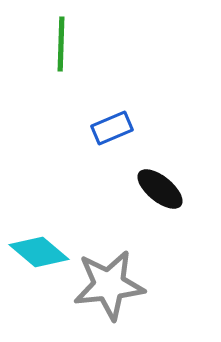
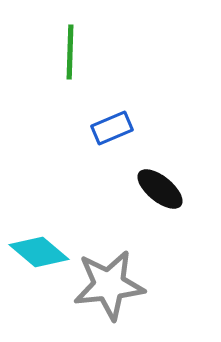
green line: moved 9 px right, 8 px down
